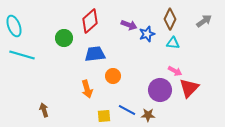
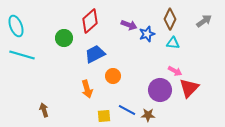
cyan ellipse: moved 2 px right
blue trapezoid: rotated 20 degrees counterclockwise
